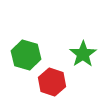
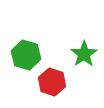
green star: moved 1 px right
